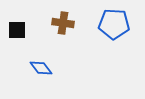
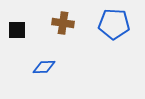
blue diamond: moved 3 px right, 1 px up; rotated 55 degrees counterclockwise
